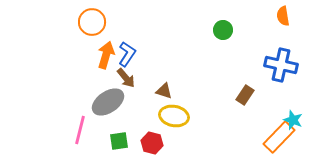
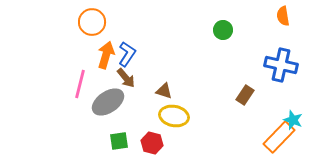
pink line: moved 46 px up
